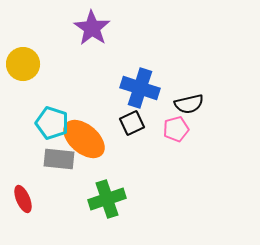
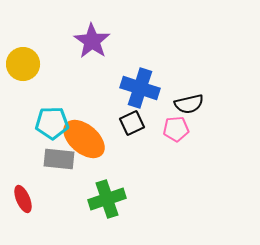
purple star: moved 13 px down
cyan pentagon: rotated 20 degrees counterclockwise
pink pentagon: rotated 10 degrees clockwise
